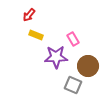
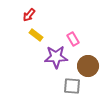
yellow rectangle: rotated 16 degrees clockwise
gray square: moved 1 px left, 1 px down; rotated 18 degrees counterclockwise
